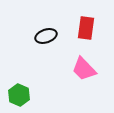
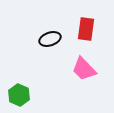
red rectangle: moved 1 px down
black ellipse: moved 4 px right, 3 px down
